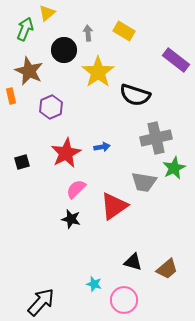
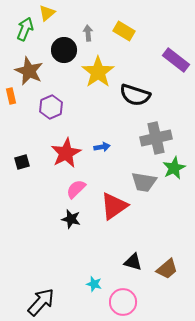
pink circle: moved 1 px left, 2 px down
